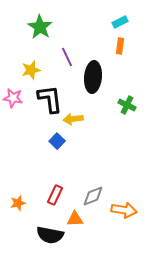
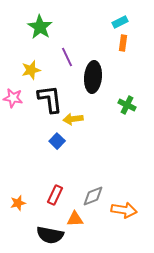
orange rectangle: moved 3 px right, 3 px up
